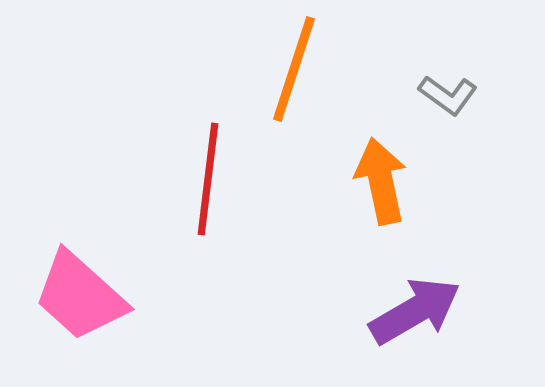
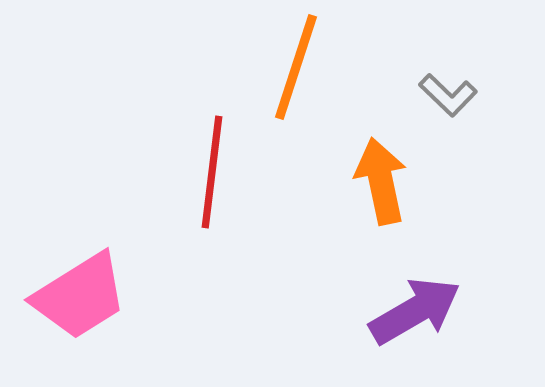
orange line: moved 2 px right, 2 px up
gray L-shape: rotated 8 degrees clockwise
red line: moved 4 px right, 7 px up
pink trapezoid: rotated 74 degrees counterclockwise
